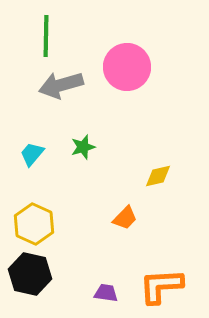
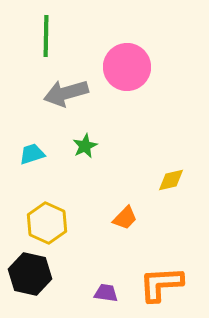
gray arrow: moved 5 px right, 8 px down
green star: moved 2 px right, 1 px up; rotated 10 degrees counterclockwise
cyan trapezoid: rotated 32 degrees clockwise
yellow diamond: moved 13 px right, 4 px down
yellow hexagon: moved 13 px right, 1 px up
orange L-shape: moved 2 px up
